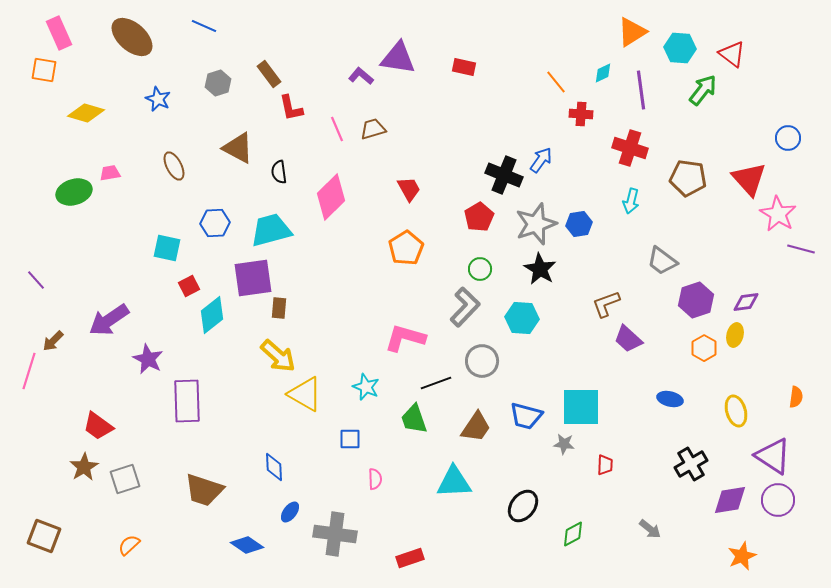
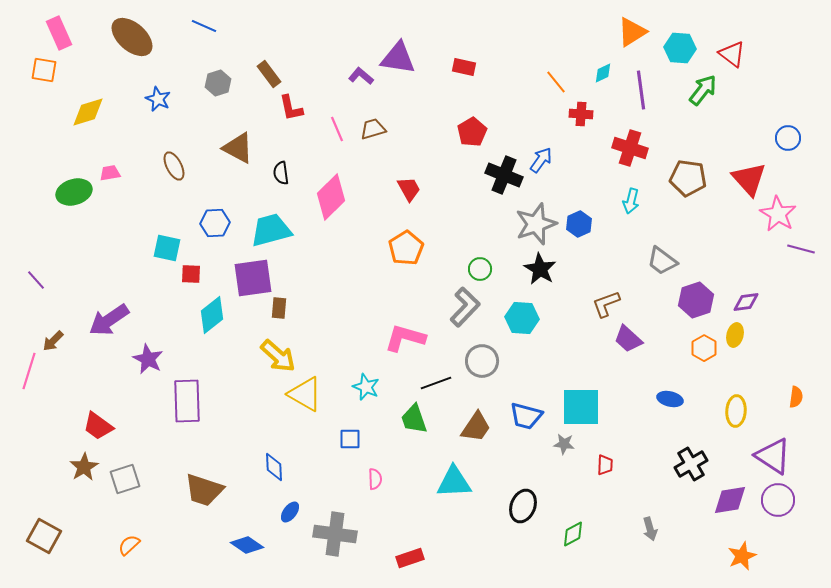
yellow diamond at (86, 113): moved 2 px right, 1 px up; rotated 33 degrees counterclockwise
black semicircle at (279, 172): moved 2 px right, 1 px down
red pentagon at (479, 217): moved 7 px left, 85 px up
blue hexagon at (579, 224): rotated 15 degrees counterclockwise
red square at (189, 286): moved 2 px right, 12 px up; rotated 30 degrees clockwise
yellow ellipse at (736, 411): rotated 20 degrees clockwise
black ellipse at (523, 506): rotated 16 degrees counterclockwise
gray arrow at (650, 529): rotated 35 degrees clockwise
brown square at (44, 536): rotated 8 degrees clockwise
